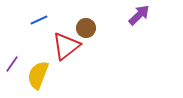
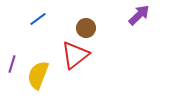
blue line: moved 1 px left, 1 px up; rotated 12 degrees counterclockwise
red triangle: moved 9 px right, 9 px down
purple line: rotated 18 degrees counterclockwise
